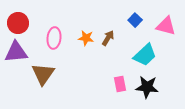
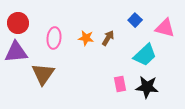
pink triangle: moved 1 px left, 2 px down
